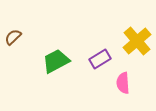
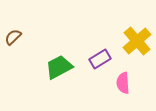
green trapezoid: moved 3 px right, 6 px down
